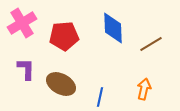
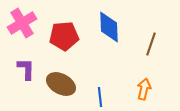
blue diamond: moved 4 px left, 1 px up
brown line: rotated 40 degrees counterclockwise
blue line: rotated 18 degrees counterclockwise
